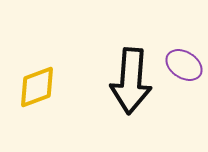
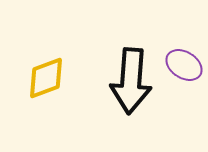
yellow diamond: moved 9 px right, 9 px up
